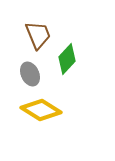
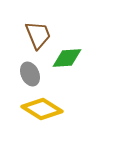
green diamond: moved 1 px up; rotated 44 degrees clockwise
yellow diamond: moved 1 px right, 1 px up
